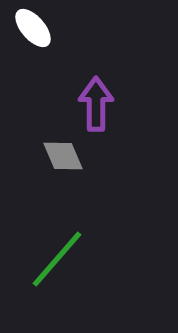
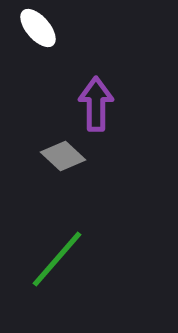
white ellipse: moved 5 px right
gray diamond: rotated 24 degrees counterclockwise
